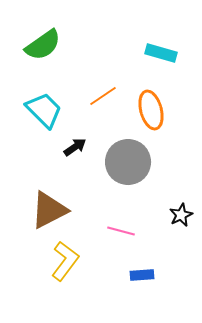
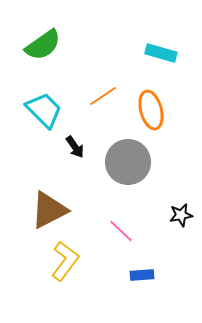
black arrow: rotated 90 degrees clockwise
black star: rotated 15 degrees clockwise
pink line: rotated 28 degrees clockwise
